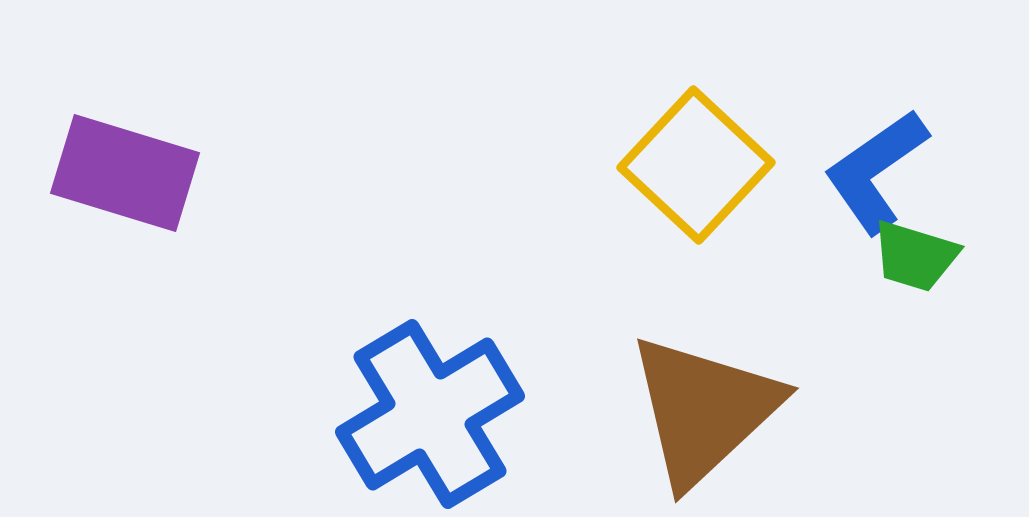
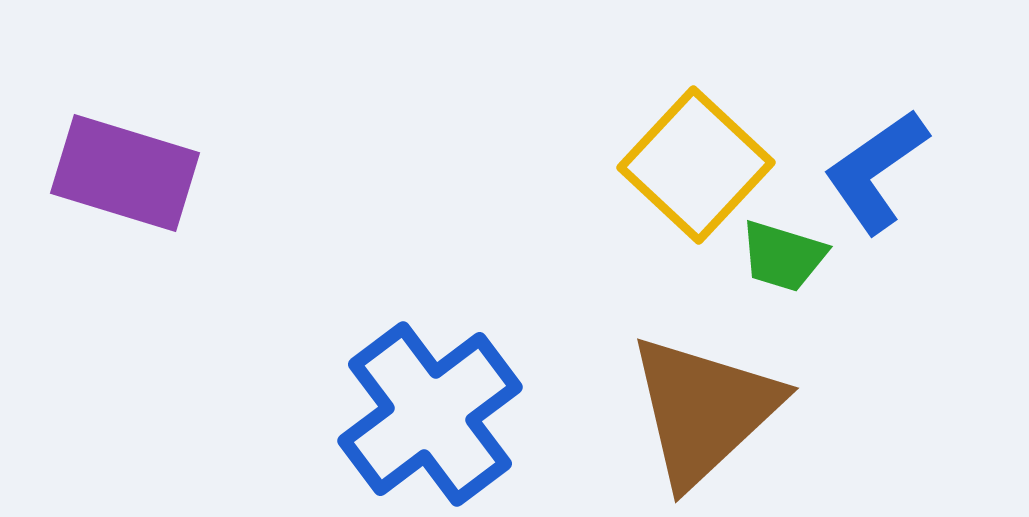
green trapezoid: moved 132 px left
blue cross: rotated 6 degrees counterclockwise
